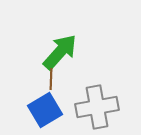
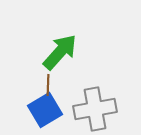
brown line: moved 3 px left, 6 px down
gray cross: moved 2 px left, 2 px down
